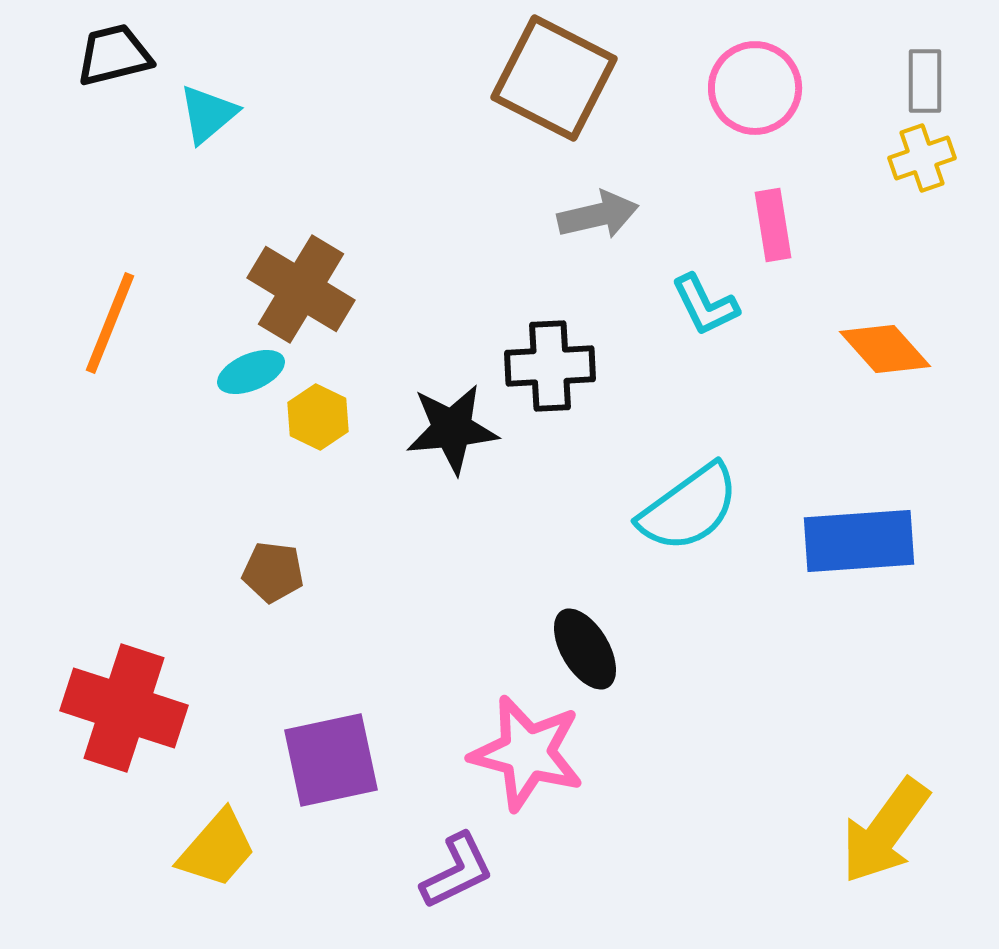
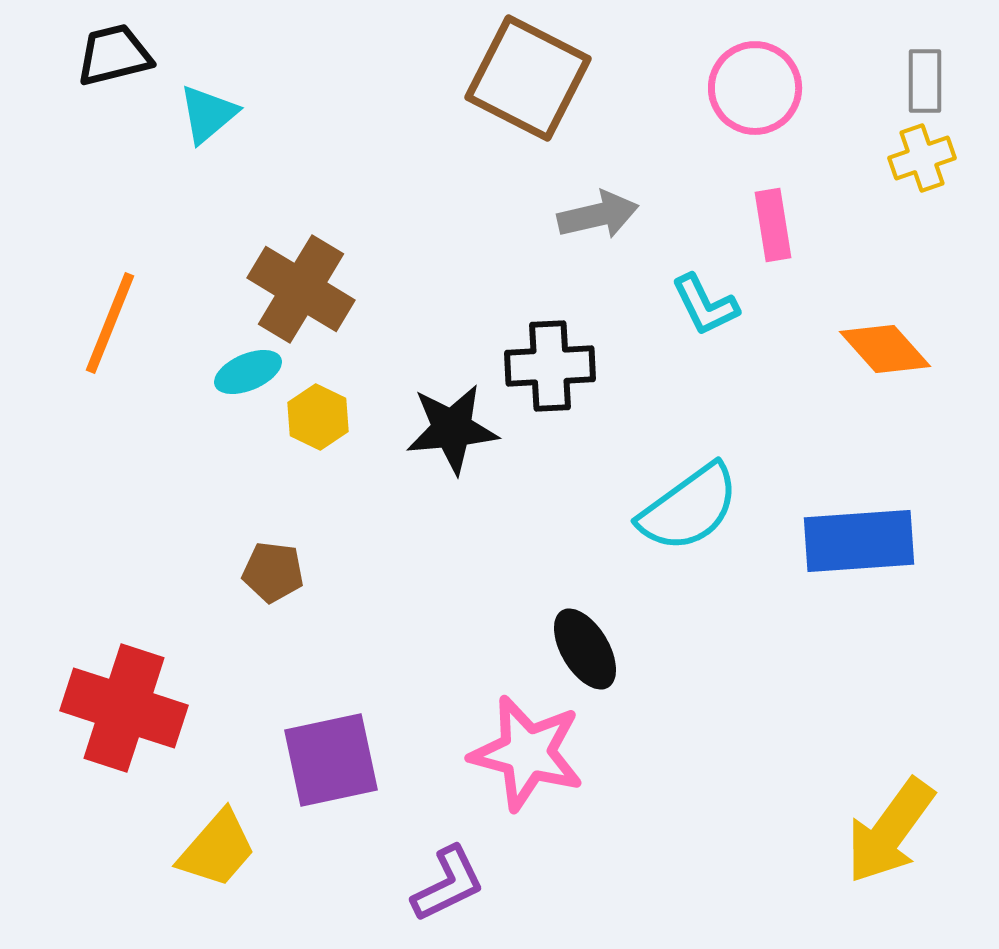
brown square: moved 26 px left
cyan ellipse: moved 3 px left
yellow arrow: moved 5 px right
purple L-shape: moved 9 px left, 13 px down
